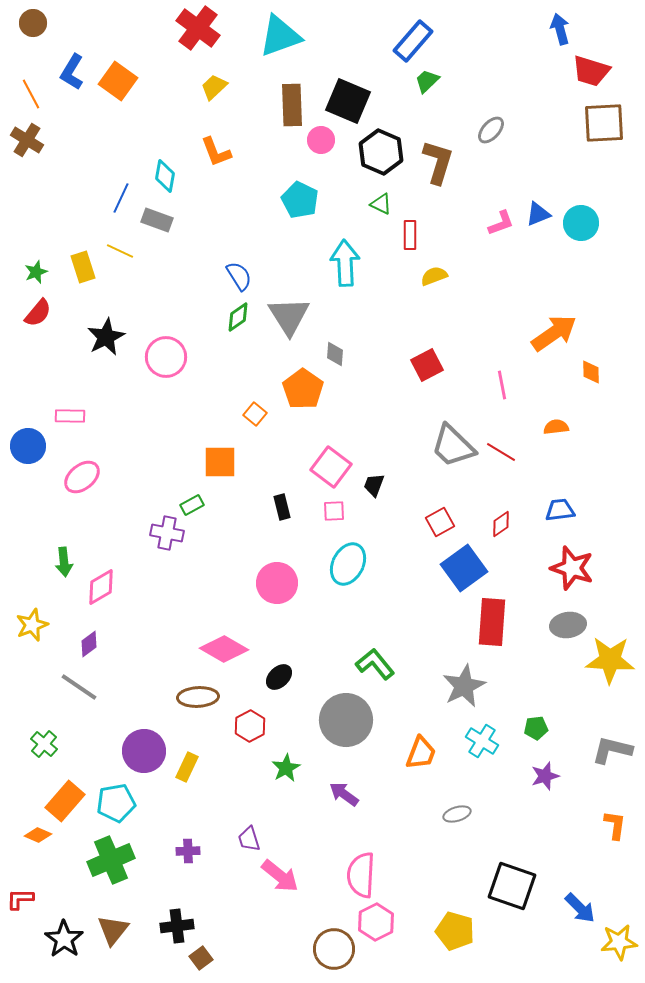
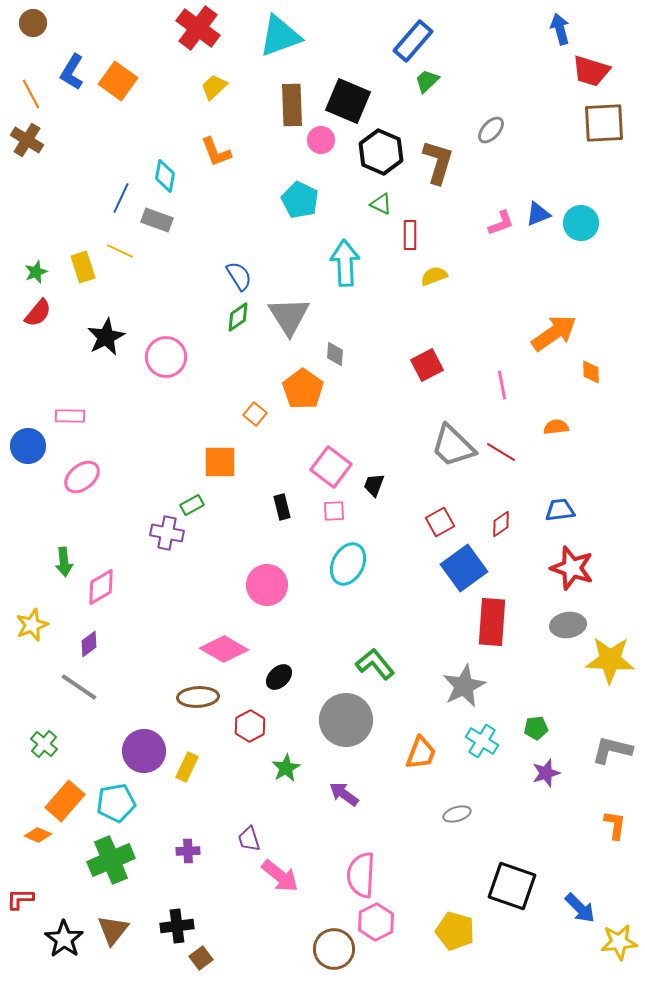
pink circle at (277, 583): moved 10 px left, 2 px down
purple star at (545, 776): moved 1 px right, 3 px up
